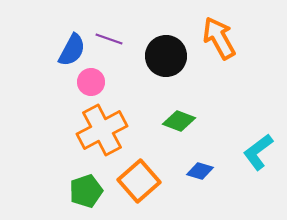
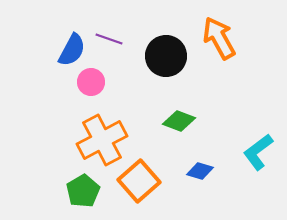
orange cross: moved 10 px down
green pentagon: moved 3 px left; rotated 12 degrees counterclockwise
